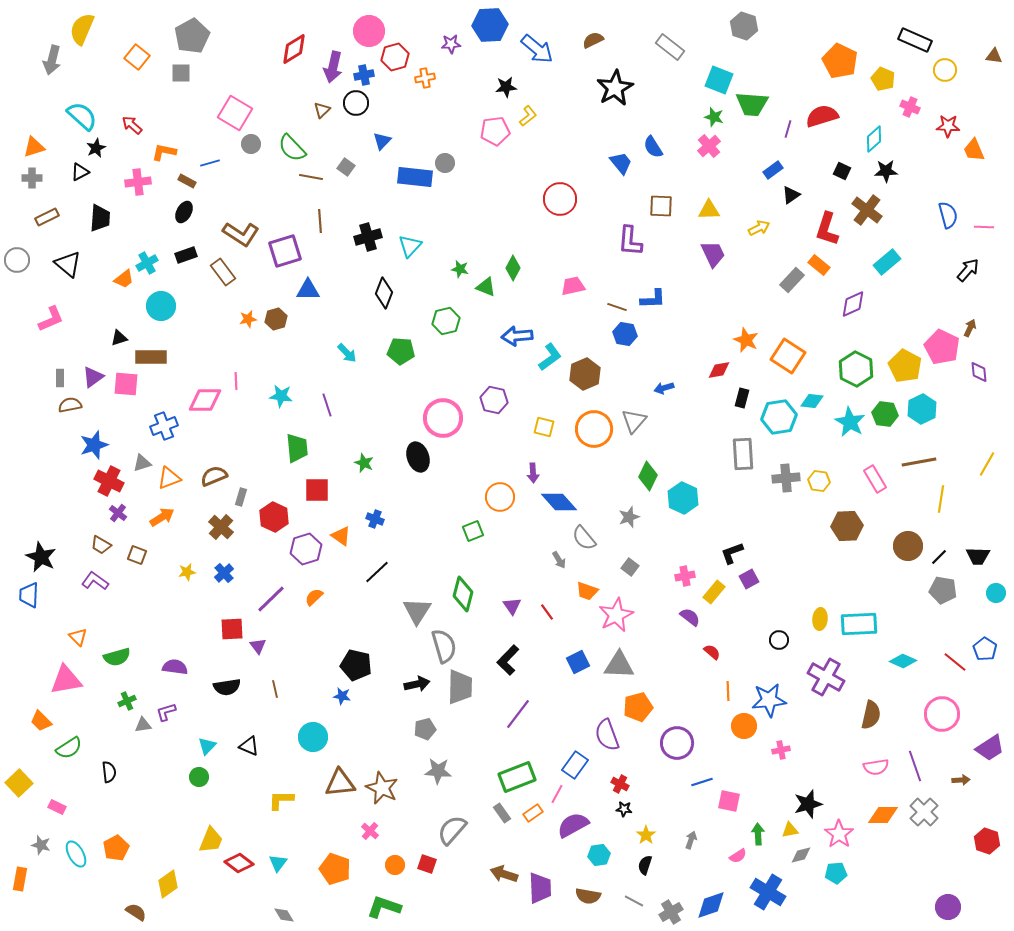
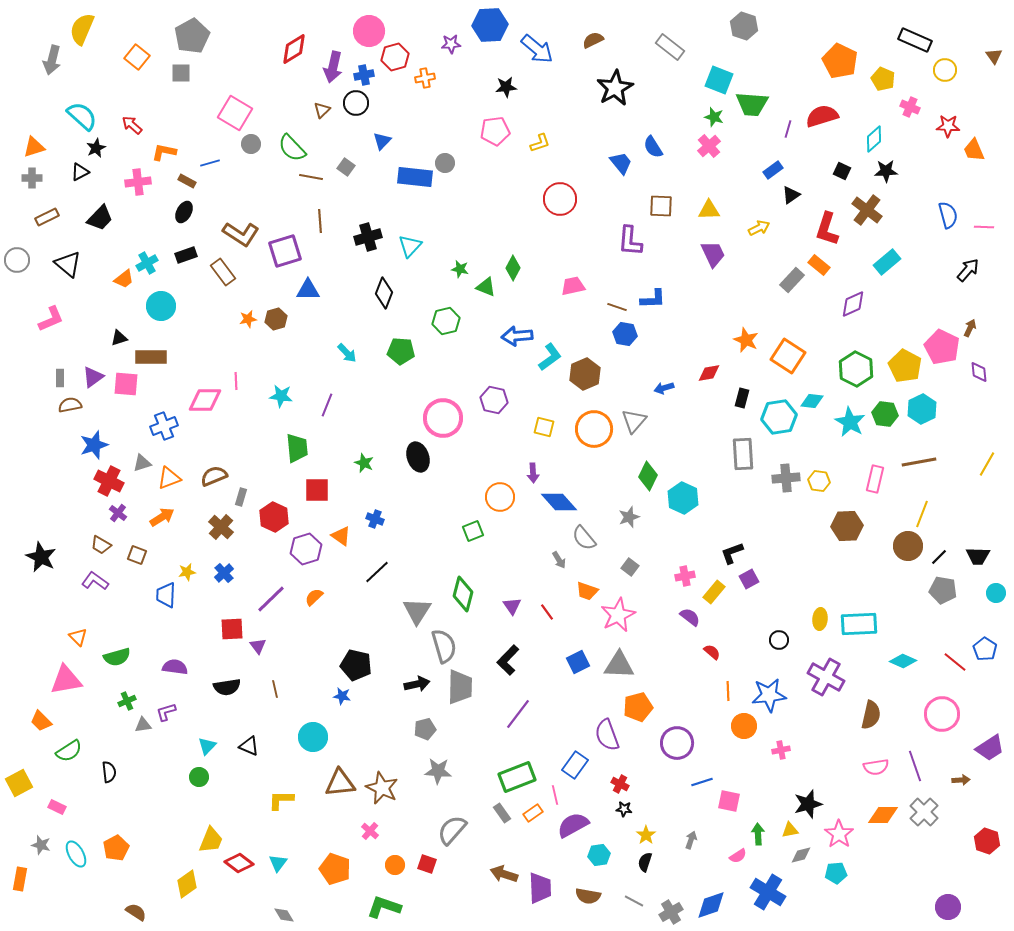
brown triangle at (994, 56): rotated 48 degrees clockwise
yellow L-shape at (528, 116): moved 12 px right, 27 px down; rotated 20 degrees clockwise
black trapezoid at (100, 218): rotated 40 degrees clockwise
red diamond at (719, 370): moved 10 px left, 3 px down
purple line at (327, 405): rotated 40 degrees clockwise
pink rectangle at (875, 479): rotated 44 degrees clockwise
yellow line at (941, 499): moved 19 px left, 15 px down; rotated 12 degrees clockwise
blue trapezoid at (29, 595): moved 137 px right
pink star at (616, 615): moved 2 px right
blue star at (769, 700): moved 5 px up
green semicircle at (69, 748): moved 3 px down
yellow square at (19, 783): rotated 16 degrees clockwise
pink line at (557, 794): moved 2 px left, 1 px down; rotated 42 degrees counterclockwise
black semicircle at (645, 865): moved 3 px up
yellow diamond at (168, 884): moved 19 px right
